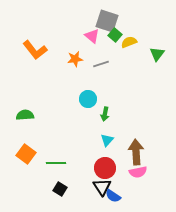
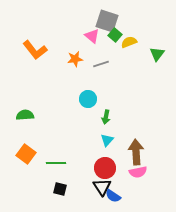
green arrow: moved 1 px right, 3 px down
black square: rotated 16 degrees counterclockwise
